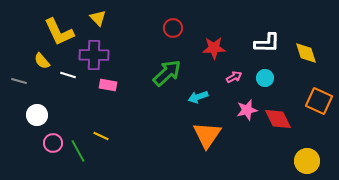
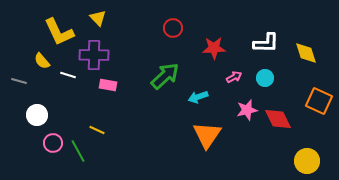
white L-shape: moved 1 px left
green arrow: moved 2 px left, 3 px down
yellow line: moved 4 px left, 6 px up
